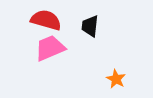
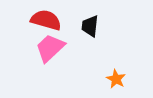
pink trapezoid: rotated 20 degrees counterclockwise
